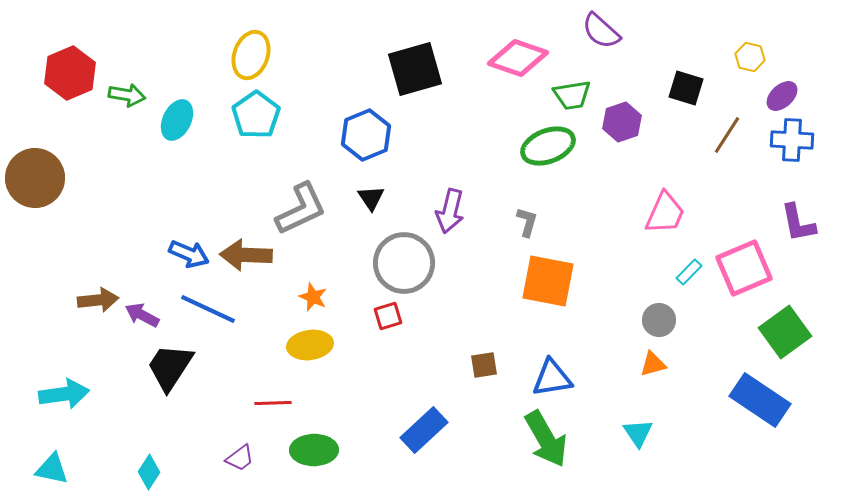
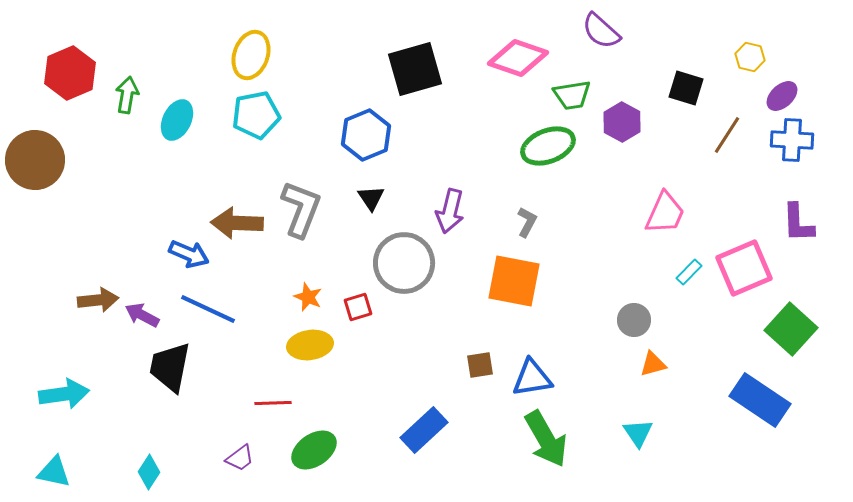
green arrow at (127, 95): rotated 90 degrees counterclockwise
cyan pentagon at (256, 115): rotated 24 degrees clockwise
purple hexagon at (622, 122): rotated 12 degrees counterclockwise
brown circle at (35, 178): moved 18 px up
gray L-shape at (301, 209): rotated 44 degrees counterclockwise
gray L-shape at (527, 222): rotated 12 degrees clockwise
purple L-shape at (798, 223): rotated 9 degrees clockwise
brown arrow at (246, 255): moved 9 px left, 32 px up
orange square at (548, 281): moved 34 px left
orange star at (313, 297): moved 5 px left
red square at (388, 316): moved 30 px left, 9 px up
gray circle at (659, 320): moved 25 px left
green square at (785, 332): moved 6 px right, 3 px up; rotated 12 degrees counterclockwise
brown square at (484, 365): moved 4 px left
black trapezoid at (170, 367): rotated 22 degrees counterclockwise
blue triangle at (552, 378): moved 20 px left
green ellipse at (314, 450): rotated 33 degrees counterclockwise
cyan triangle at (52, 469): moved 2 px right, 3 px down
